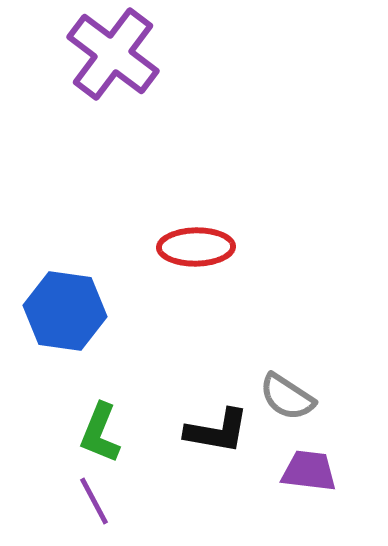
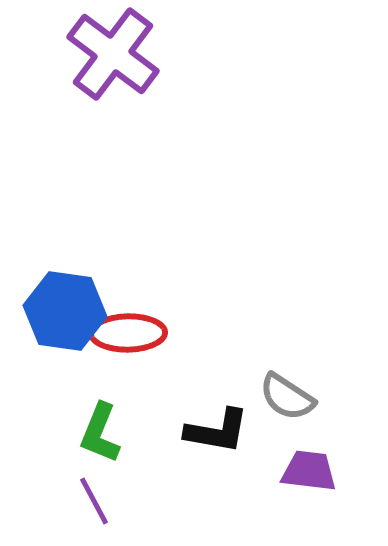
red ellipse: moved 68 px left, 86 px down
